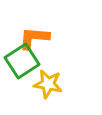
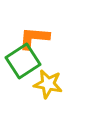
green square: moved 1 px right
